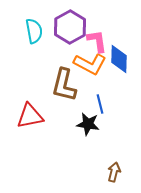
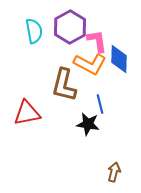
red triangle: moved 3 px left, 3 px up
